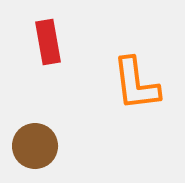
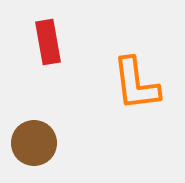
brown circle: moved 1 px left, 3 px up
